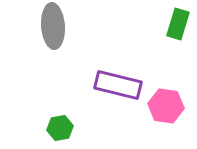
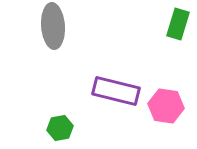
purple rectangle: moved 2 px left, 6 px down
